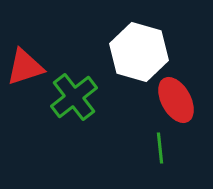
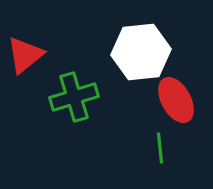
white hexagon: moved 2 px right; rotated 22 degrees counterclockwise
red triangle: moved 12 px up; rotated 21 degrees counterclockwise
green cross: rotated 21 degrees clockwise
